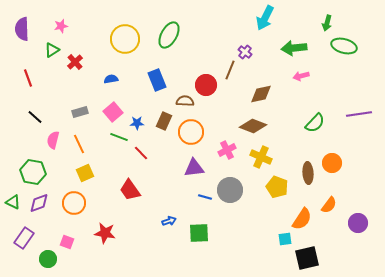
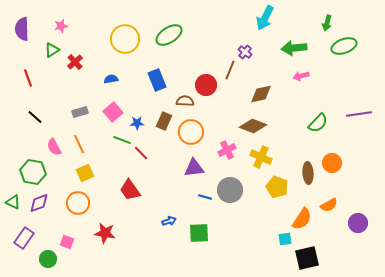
green ellipse at (169, 35): rotated 28 degrees clockwise
green ellipse at (344, 46): rotated 35 degrees counterclockwise
green semicircle at (315, 123): moved 3 px right
green line at (119, 137): moved 3 px right, 3 px down
pink semicircle at (53, 140): moved 1 px right, 7 px down; rotated 42 degrees counterclockwise
orange circle at (74, 203): moved 4 px right
orange semicircle at (329, 205): rotated 24 degrees clockwise
